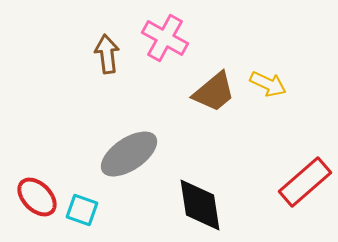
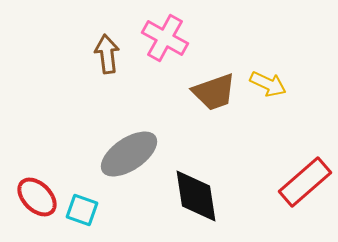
brown trapezoid: rotated 21 degrees clockwise
black diamond: moved 4 px left, 9 px up
